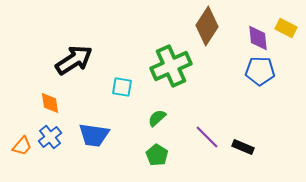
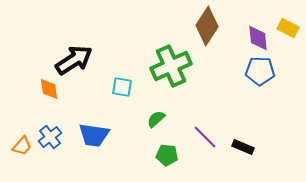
yellow rectangle: moved 2 px right
orange diamond: moved 1 px left, 14 px up
green semicircle: moved 1 px left, 1 px down
purple line: moved 2 px left
green pentagon: moved 10 px right; rotated 25 degrees counterclockwise
